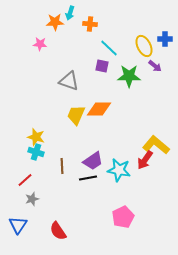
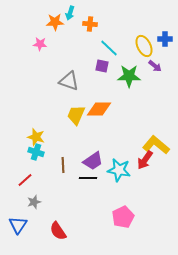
brown line: moved 1 px right, 1 px up
black line: rotated 12 degrees clockwise
gray star: moved 2 px right, 3 px down
